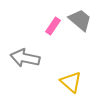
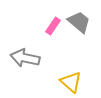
gray trapezoid: moved 1 px left, 2 px down
